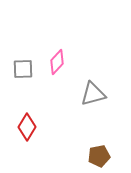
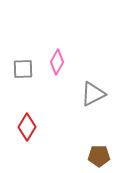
pink diamond: rotated 15 degrees counterclockwise
gray triangle: rotated 12 degrees counterclockwise
brown pentagon: rotated 10 degrees clockwise
